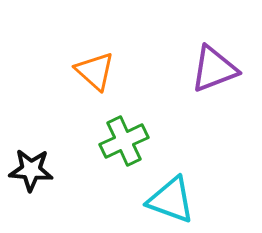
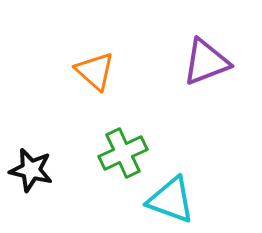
purple triangle: moved 8 px left, 7 px up
green cross: moved 1 px left, 12 px down
black star: rotated 9 degrees clockwise
